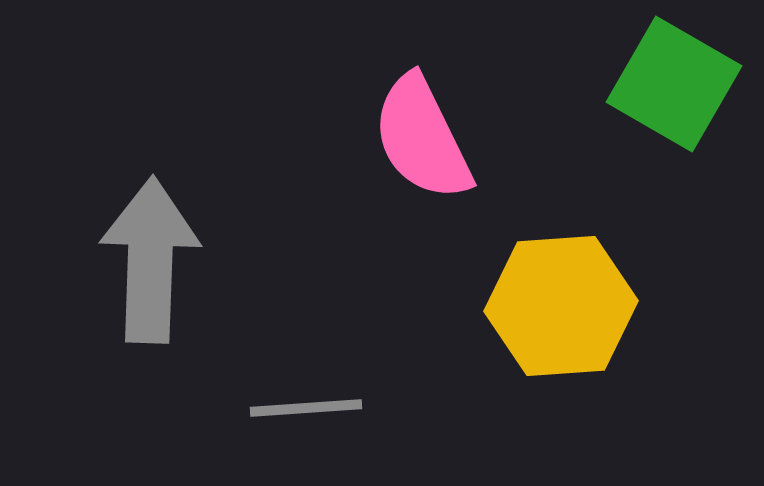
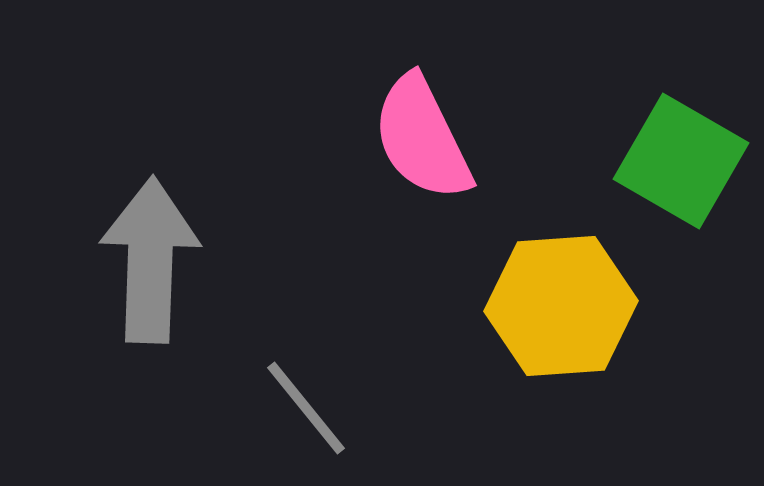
green square: moved 7 px right, 77 px down
gray line: rotated 55 degrees clockwise
